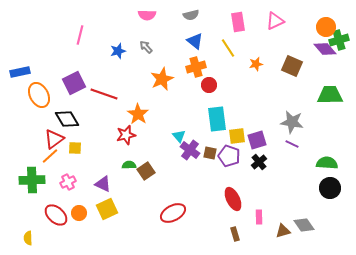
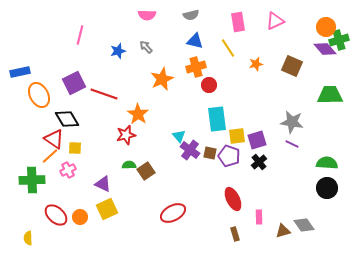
blue triangle at (195, 41): rotated 24 degrees counterclockwise
red triangle at (54, 139): rotated 50 degrees counterclockwise
pink cross at (68, 182): moved 12 px up
black circle at (330, 188): moved 3 px left
orange circle at (79, 213): moved 1 px right, 4 px down
